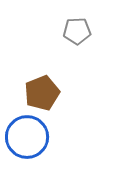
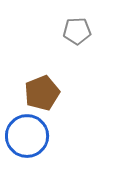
blue circle: moved 1 px up
